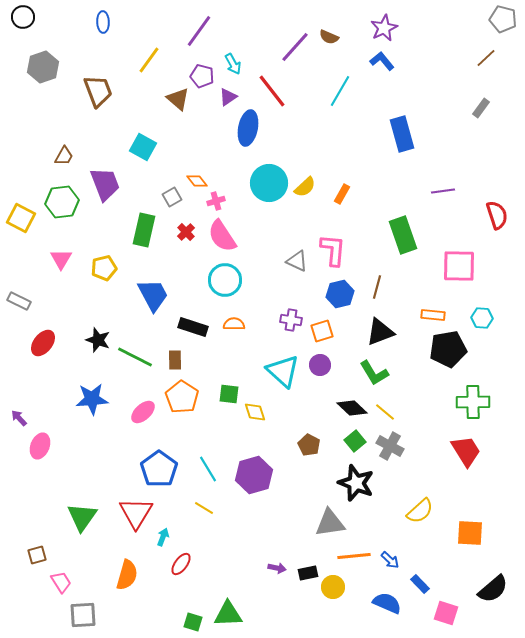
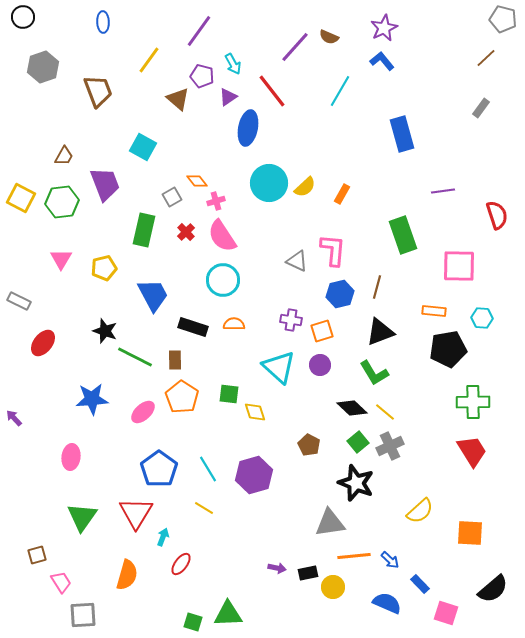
yellow square at (21, 218): moved 20 px up
cyan circle at (225, 280): moved 2 px left
orange rectangle at (433, 315): moved 1 px right, 4 px up
black star at (98, 340): moved 7 px right, 9 px up
cyan triangle at (283, 371): moved 4 px left, 4 px up
purple arrow at (19, 418): moved 5 px left
green square at (355, 441): moved 3 px right, 1 px down
pink ellipse at (40, 446): moved 31 px right, 11 px down; rotated 15 degrees counterclockwise
gray cross at (390, 446): rotated 36 degrees clockwise
red trapezoid at (466, 451): moved 6 px right
